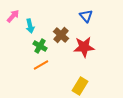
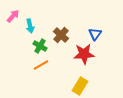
blue triangle: moved 9 px right, 18 px down; rotated 16 degrees clockwise
red star: moved 7 px down
